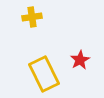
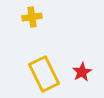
red star: moved 2 px right, 12 px down
